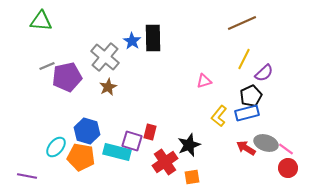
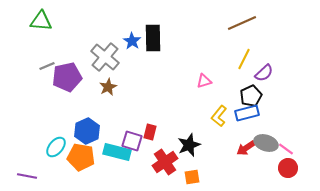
blue hexagon: rotated 20 degrees clockwise
red arrow: rotated 66 degrees counterclockwise
